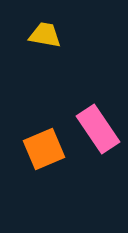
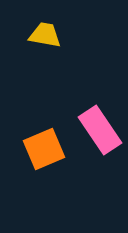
pink rectangle: moved 2 px right, 1 px down
